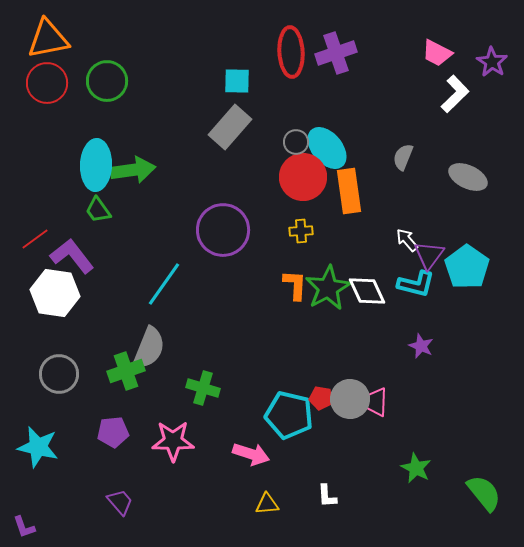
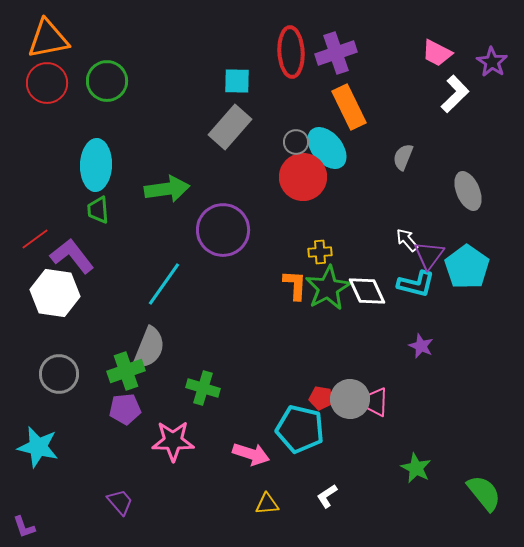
green arrow at (133, 170): moved 34 px right, 19 px down
gray ellipse at (468, 177): moved 14 px down; rotated 42 degrees clockwise
orange rectangle at (349, 191): moved 84 px up; rotated 18 degrees counterclockwise
green trapezoid at (98, 210): rotated 32 degrees clockwise
yellow cross at (301, 231): moved 19 px right, 21 px down
cyan pentagon at (289, 415): moved 11 px right, 14 px down
purple pentagon at (113, 432): moved 12 px right, 23 px up
white L-shape at (327, 496): rotated 60 degrees clockwise
